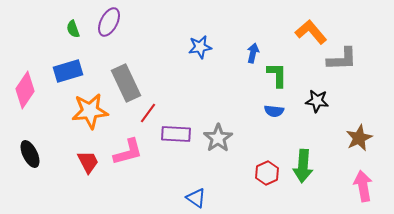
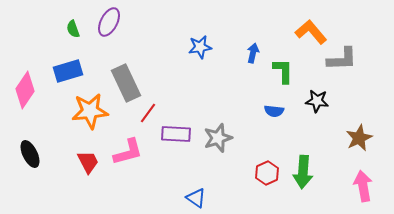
green L-shape: moved 6 px right, 4 px up
gray star: rotated 16 degrees clockwise
green arrow: moved 6 px down
